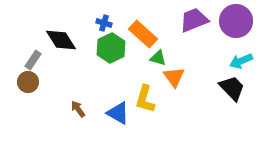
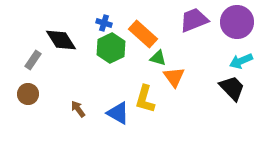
purple circle: moved 1 px right, 1 px down
brown circle: moved 12 px down
